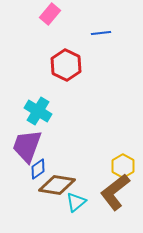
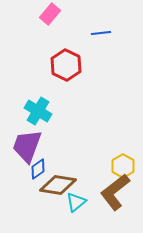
brown diamond: moved 1 px right
